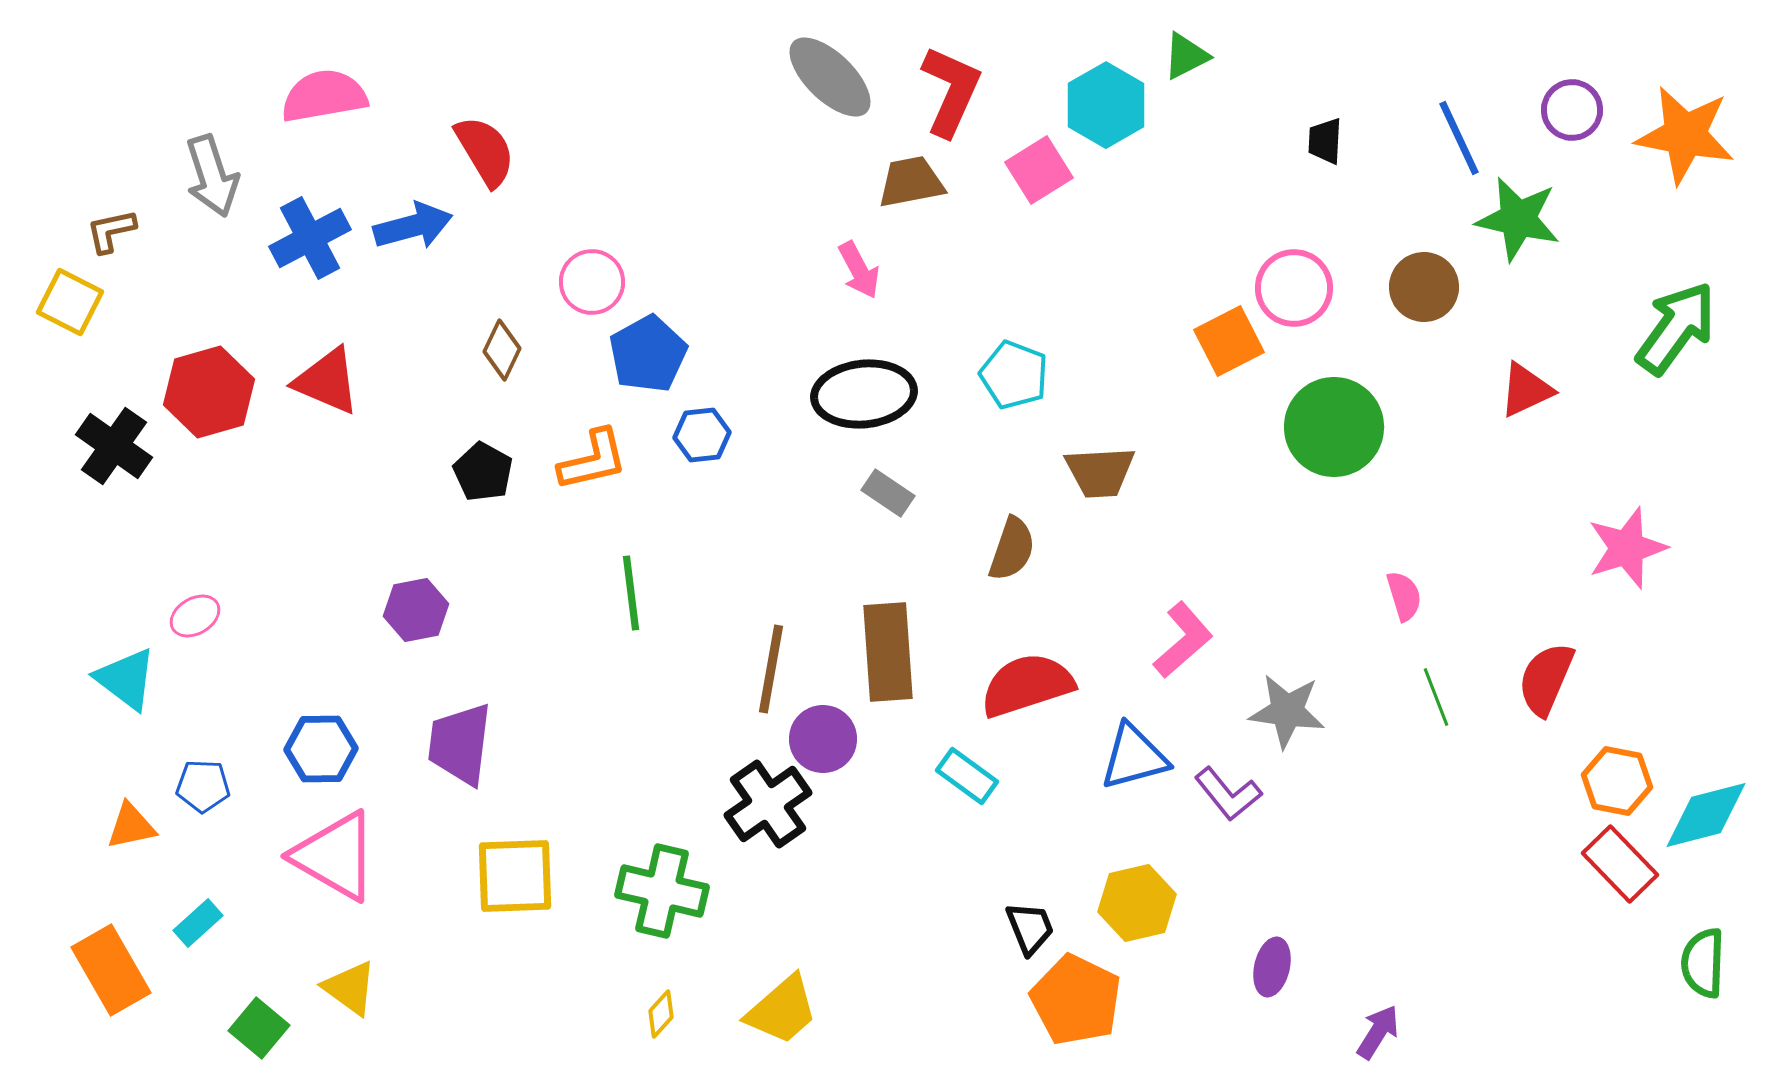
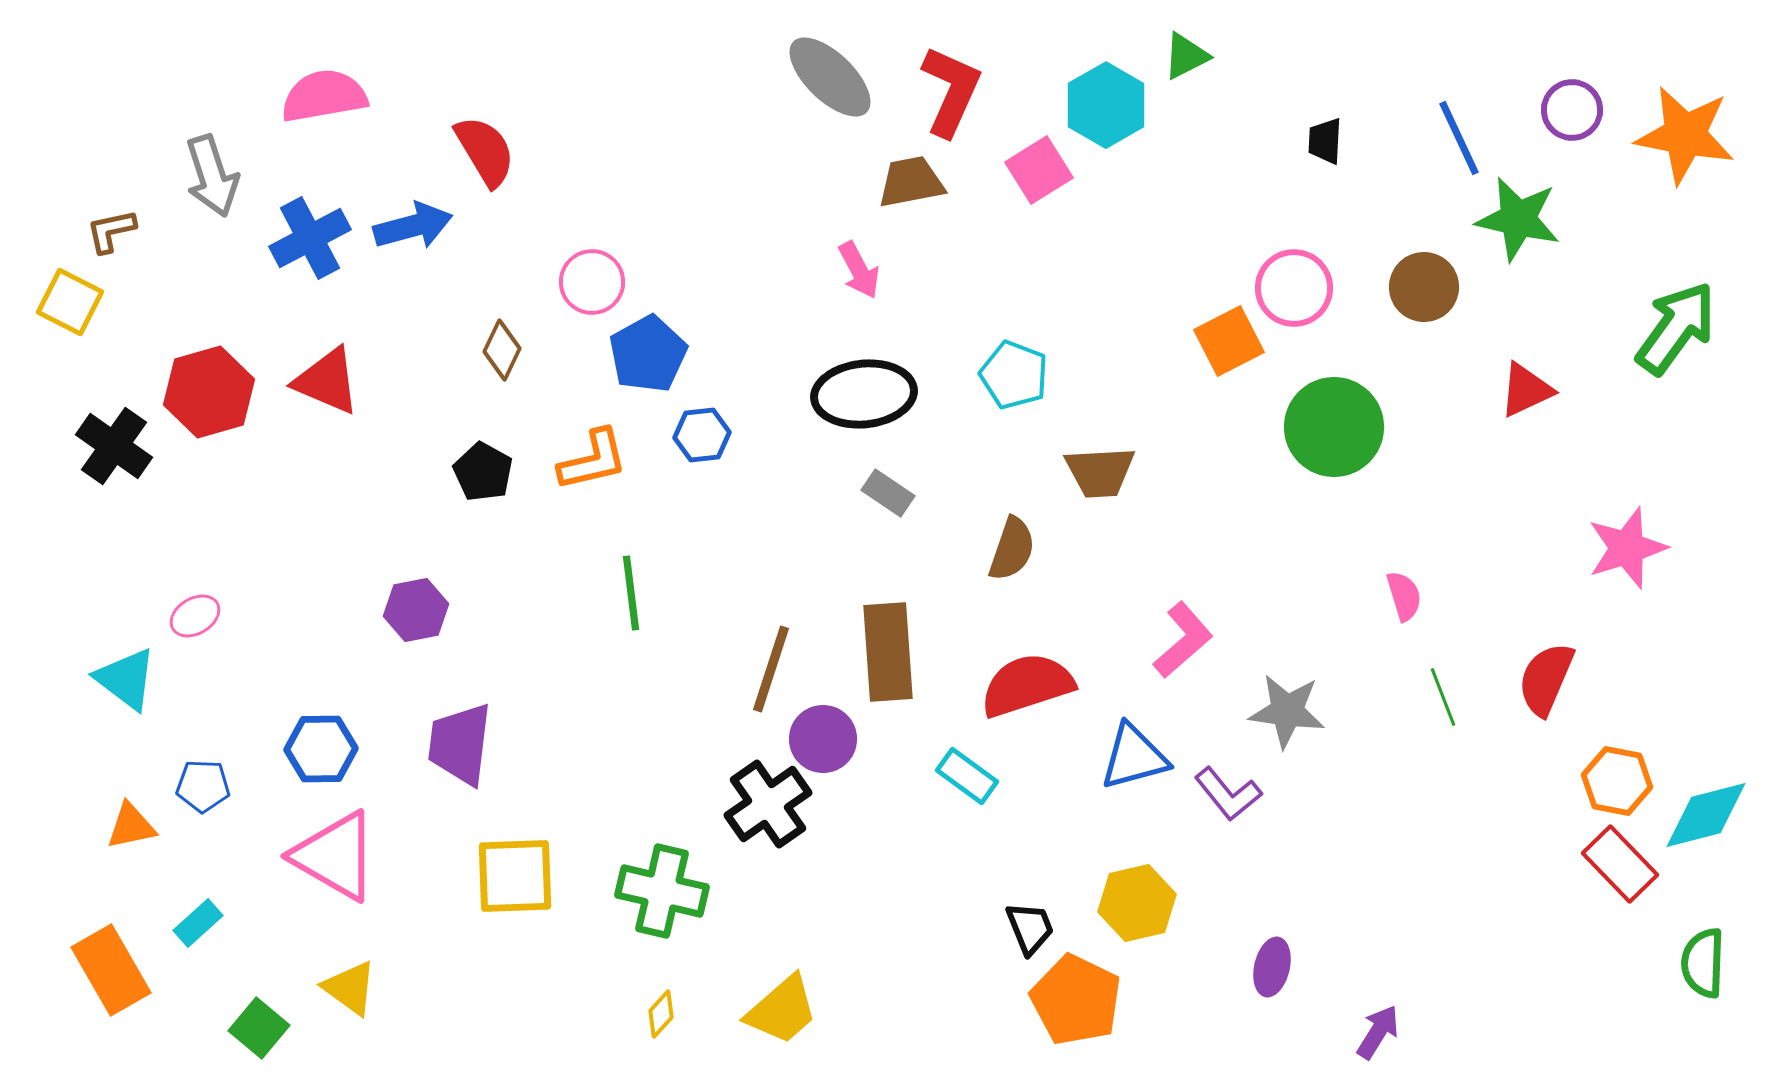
brown line at (771, 669): rotated 8 degrees clockwise
green line at (1436, 697): moved 7 px right
